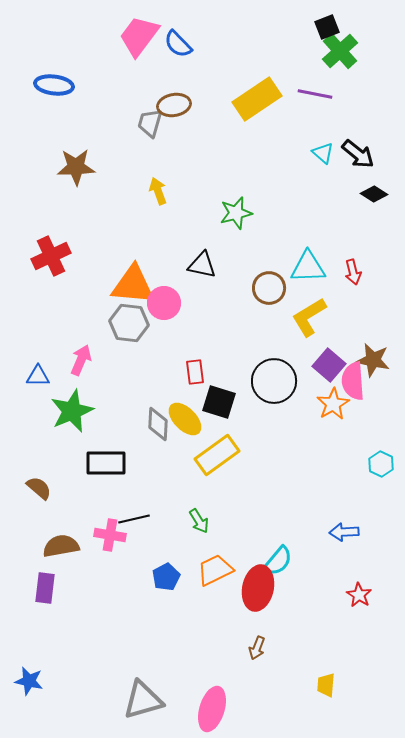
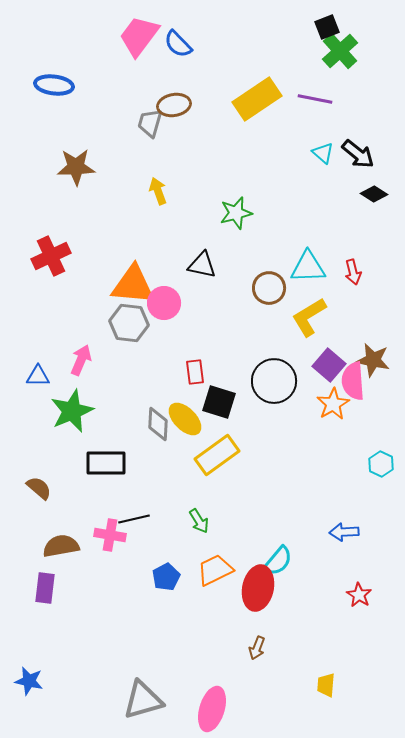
purple line at (315, 94): moved 5 px down
